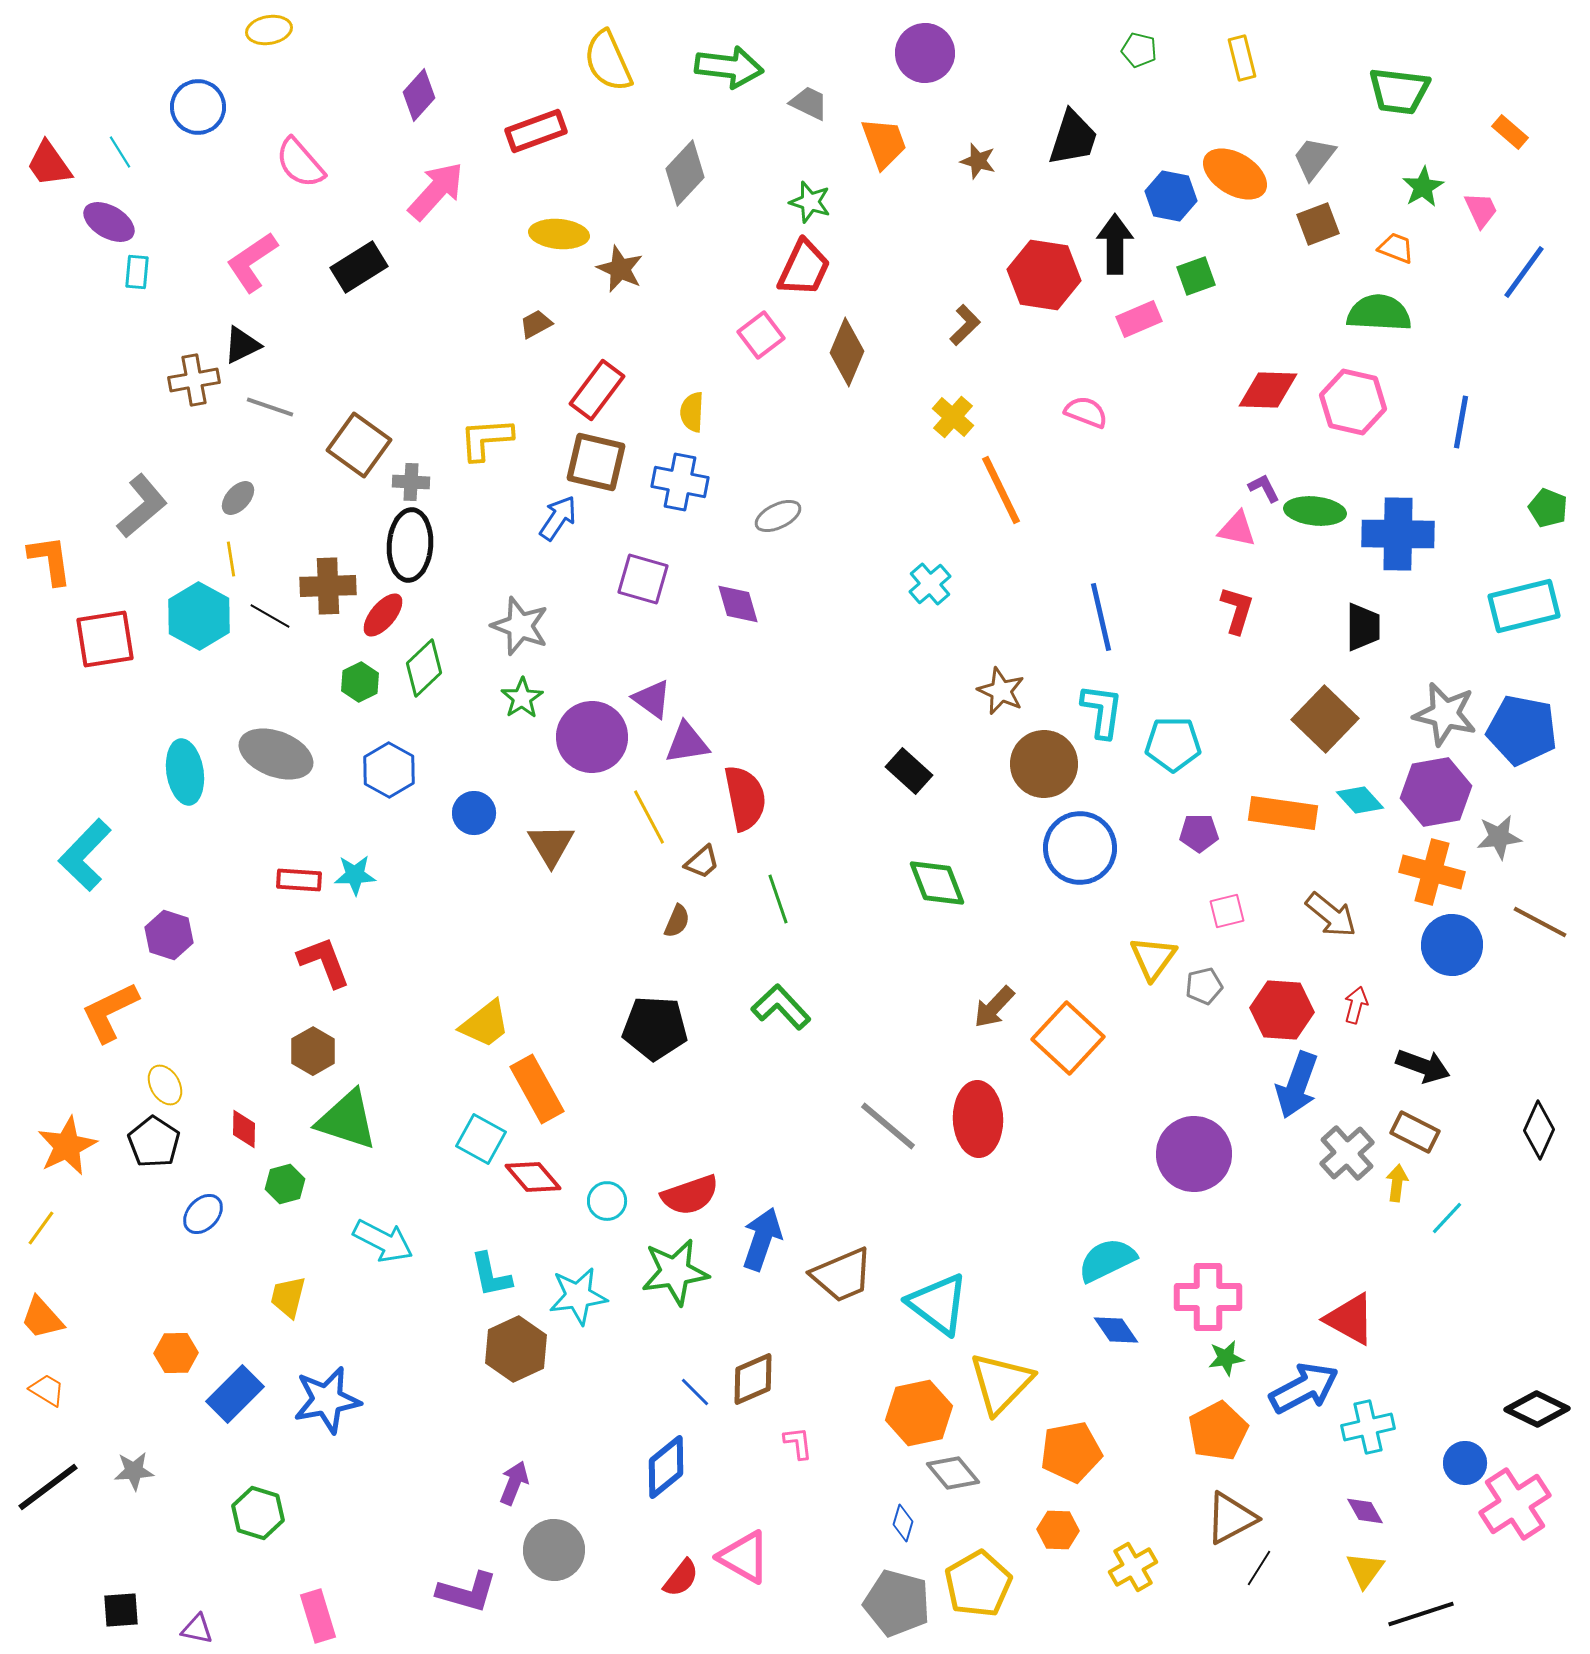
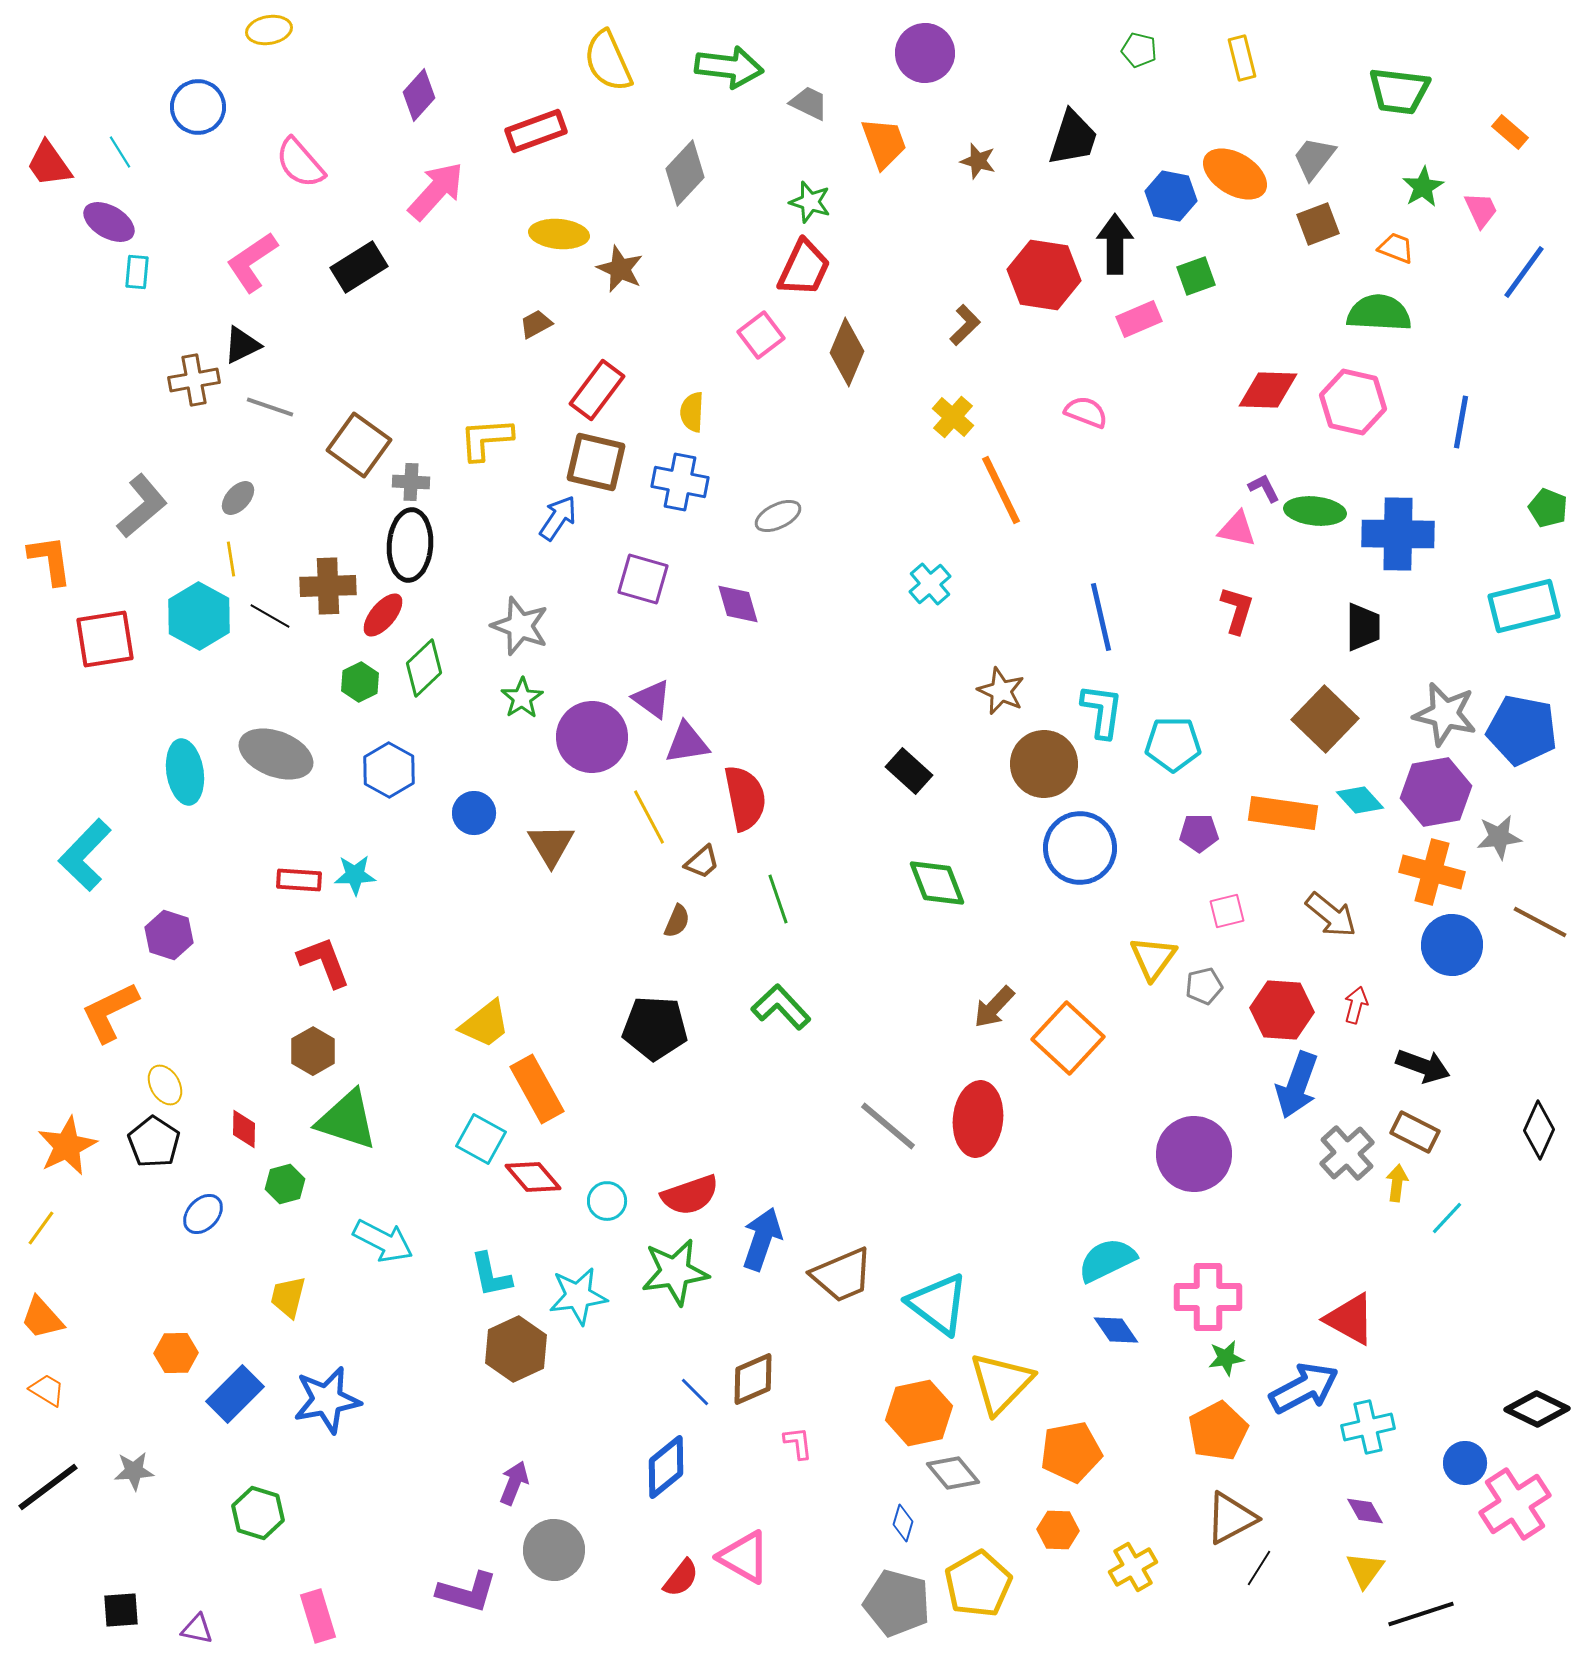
red ellipse at (978, 1119): rotated 8 degrees clockwise
